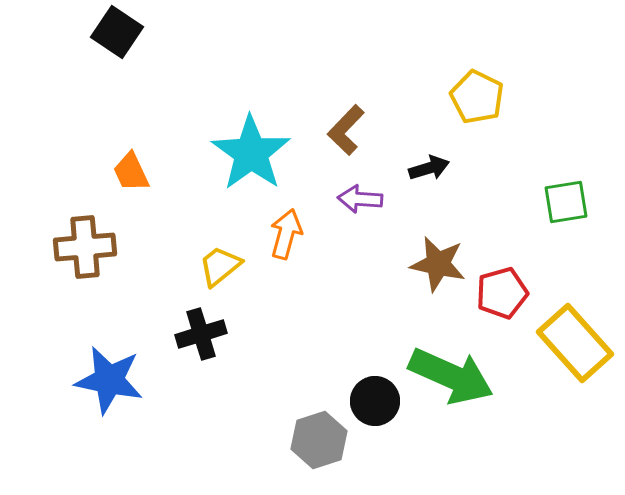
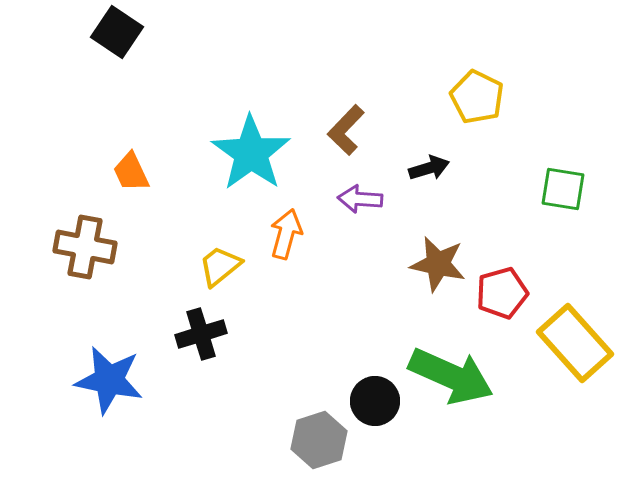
green square: moved 3 px left, 13 px up; rotated 18 degrees clockwise
brown cross: rotated 16 degrees clockwise
